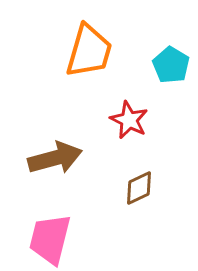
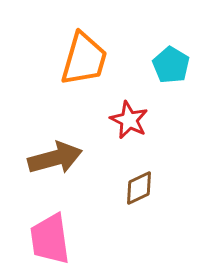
orange trapezoid: moved 5 px left, 8 px down
pink trapezoid: rotated 22 degrees counterclockwise
